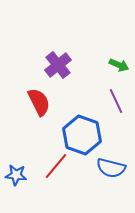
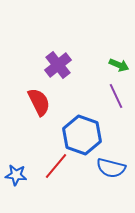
purple line: moved 5 px up
